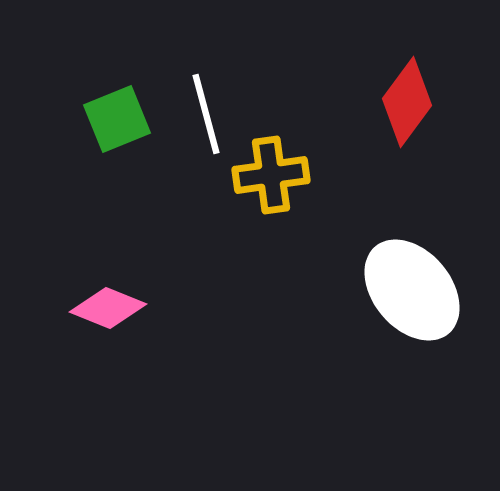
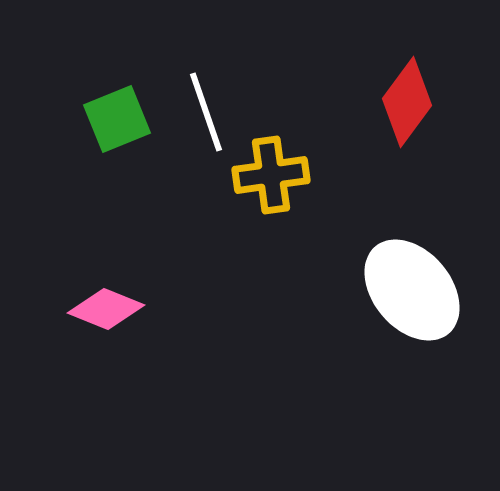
white line: moved 2 px up; rotated 4 degrees counterclockwise
pink diamond: moved 2 px left, 1 px down
